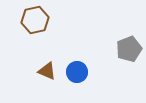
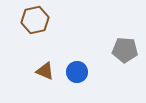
gray pentagon: moved 4 px left, 1 px down; rotated 25 degrees clockwise
brown triangle: moved 2 px left
